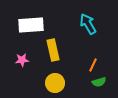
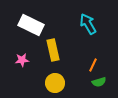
white rectangle: rotated 30 degrees clockwise
